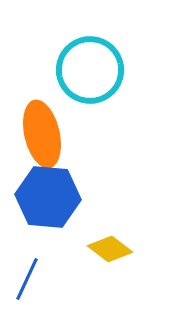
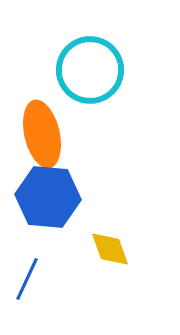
yellow diamond: rotated 33 degrees clockwise
